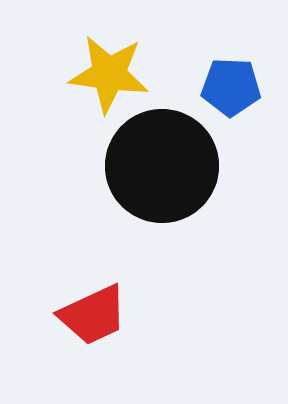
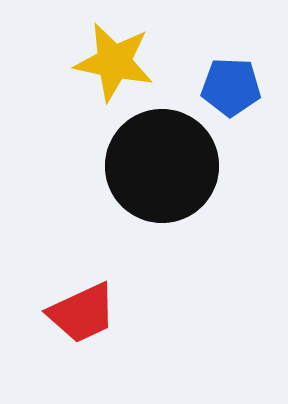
yellow star: moved 5 px right, 12 px up; rotated 4 degrees clockwise
red trapezoid: moved 11 px left, 2 px up
